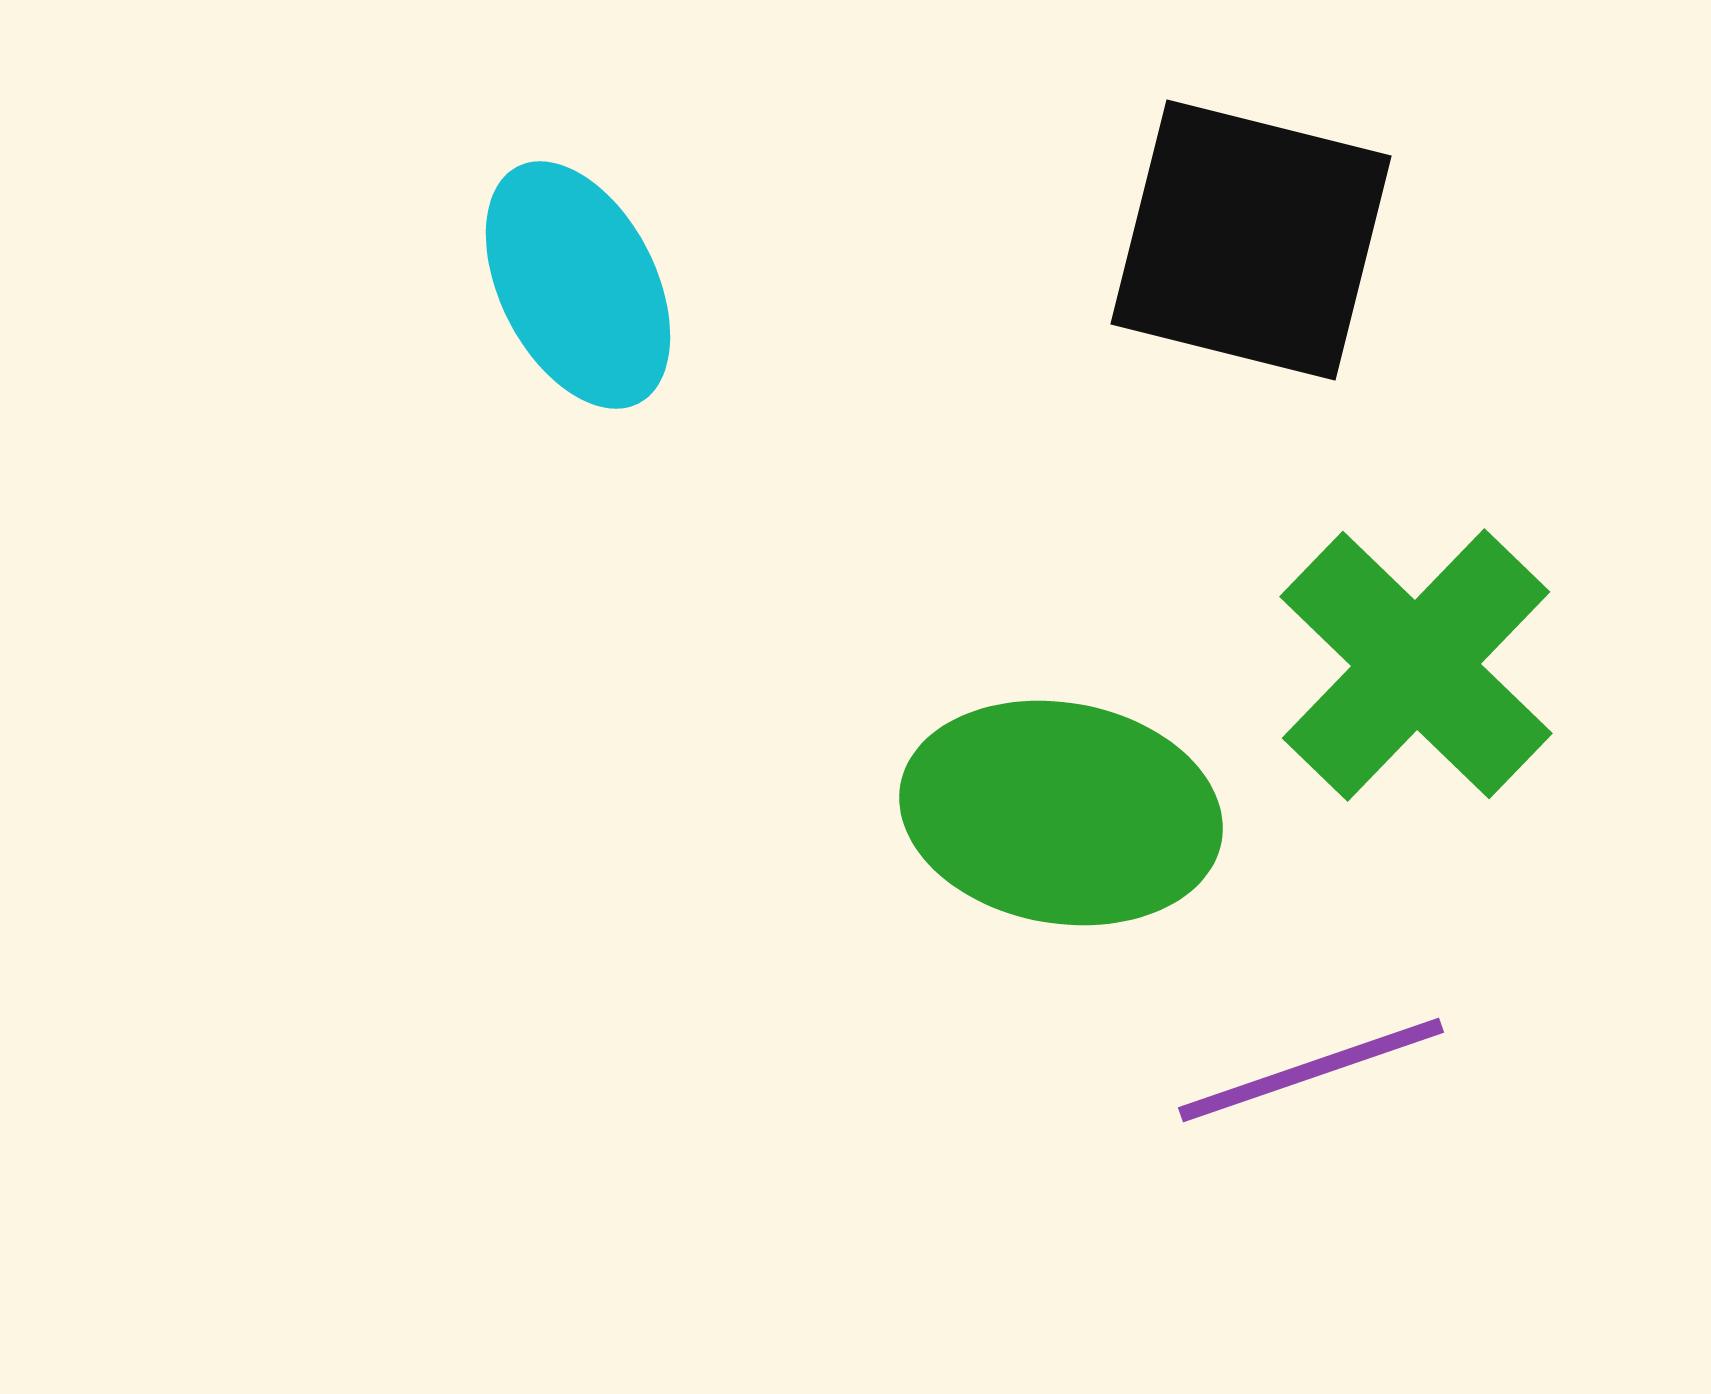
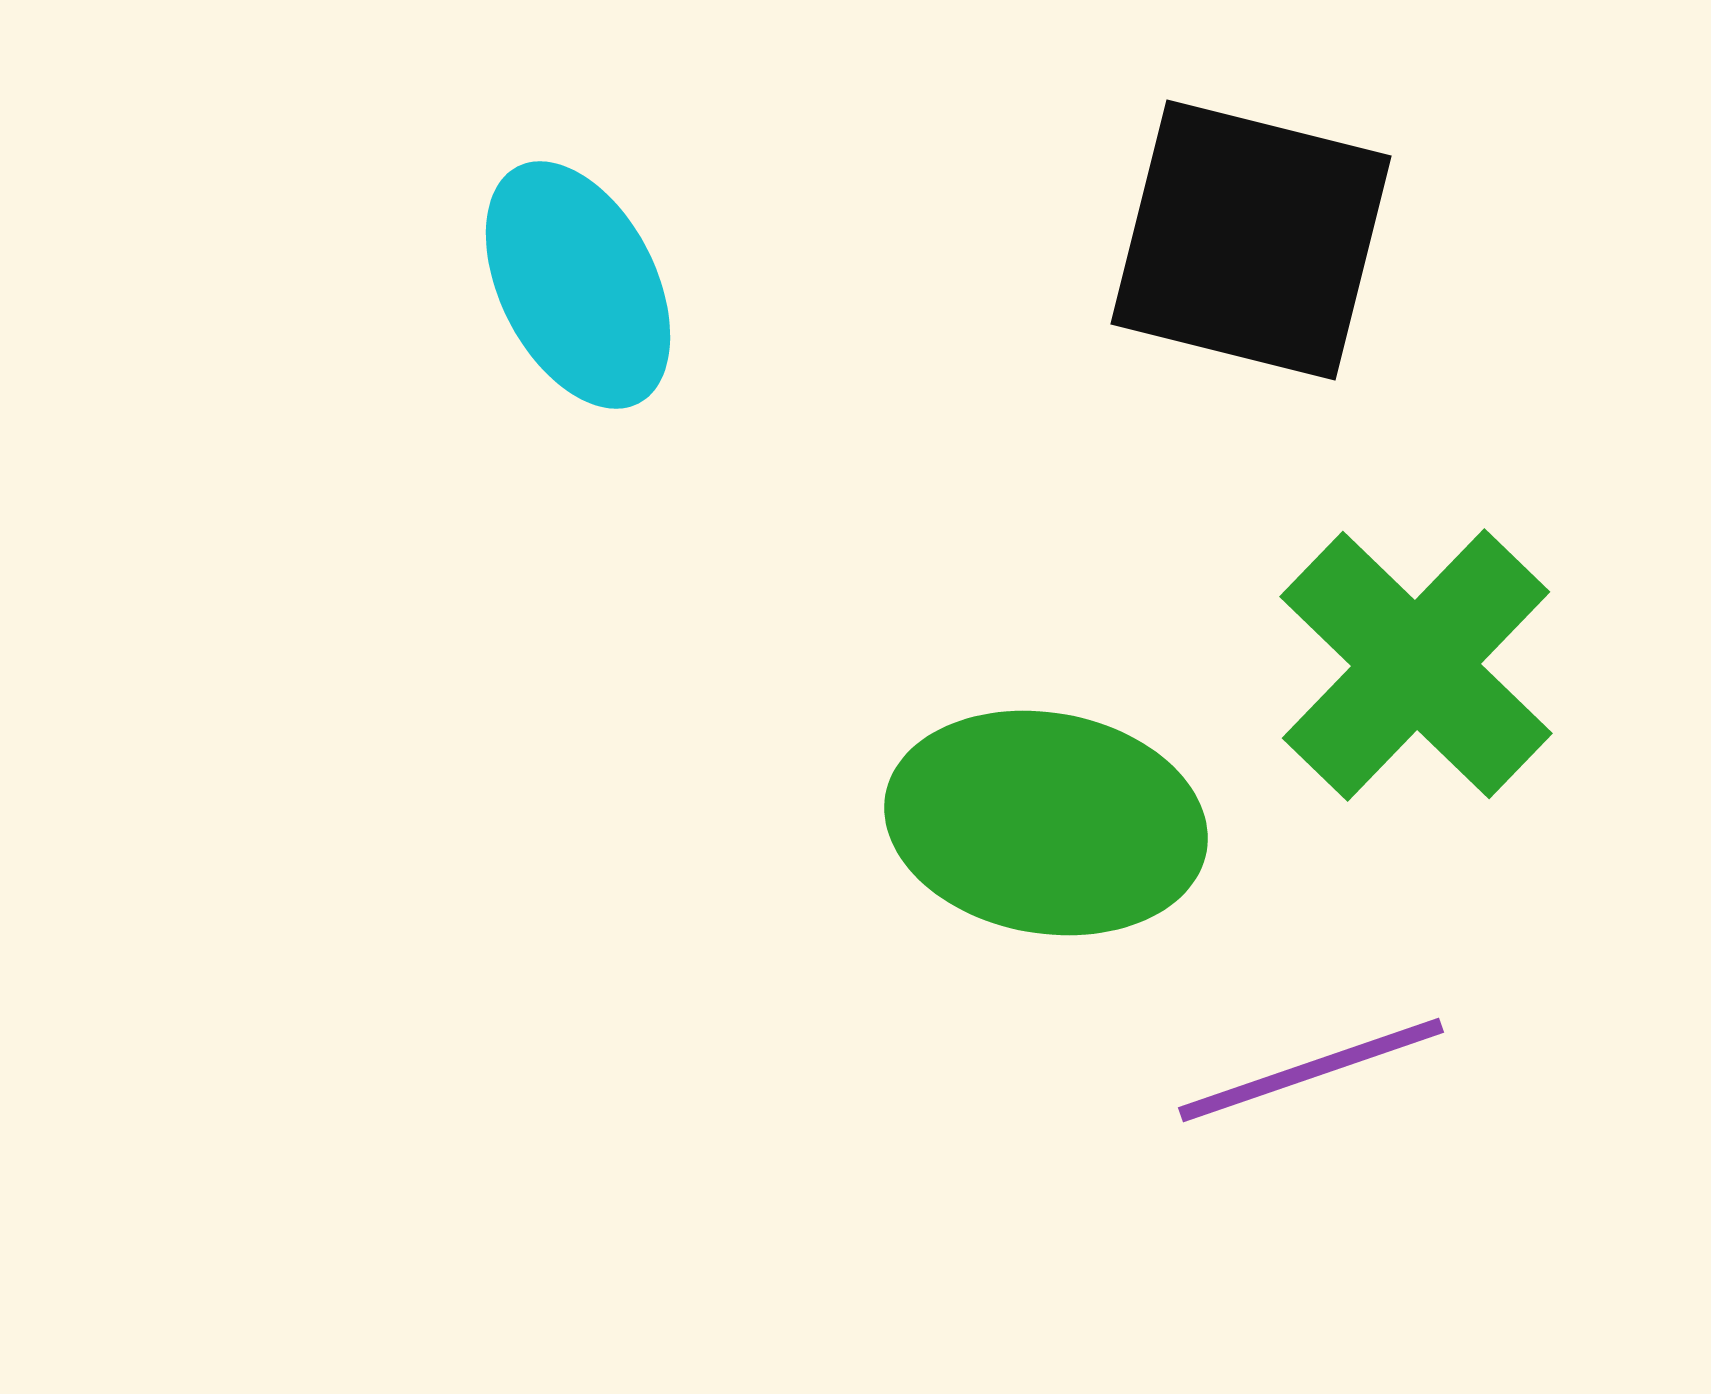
green ellipse: moved 15 px left, 10 px down
